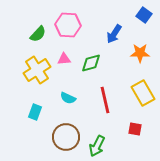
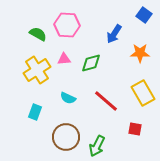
pink hexagon: moved 1 px left
green semicircle: rotated 102 degrees counterclockwise
red line: moved 1 px right, 1 px down; rotated 36 degrees counterclockwise
